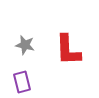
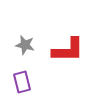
red L-shape: rotated 88 degrees counterclockwise
